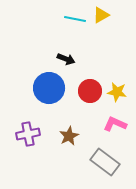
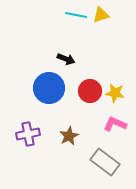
yellow triangle: rotated 12 degrees clockwise
cyan line: moved 1 px right, 4 px up
yellow star: moved 2 px left, 1 px down
